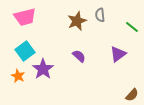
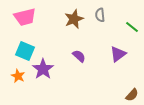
brown star: moved 3 px left, 2 px up
cyan square: rotated 30 degrees counterclockwise
